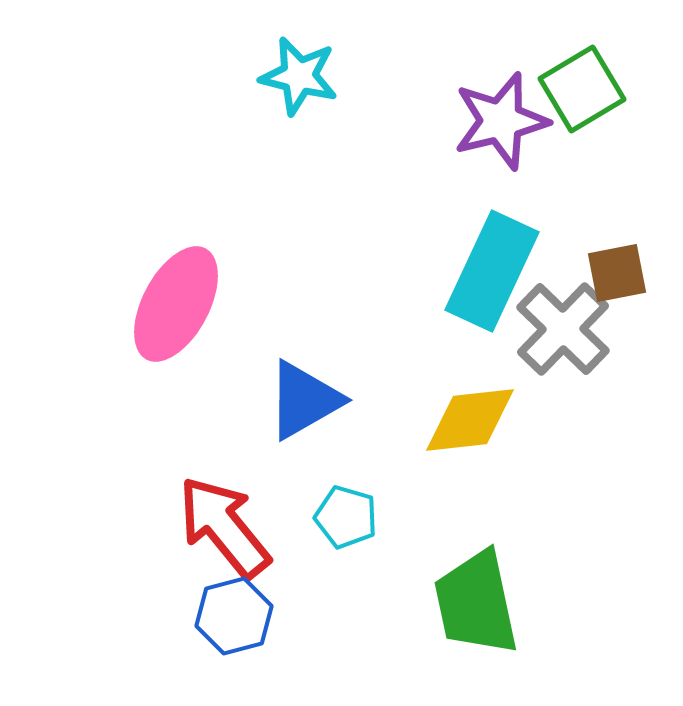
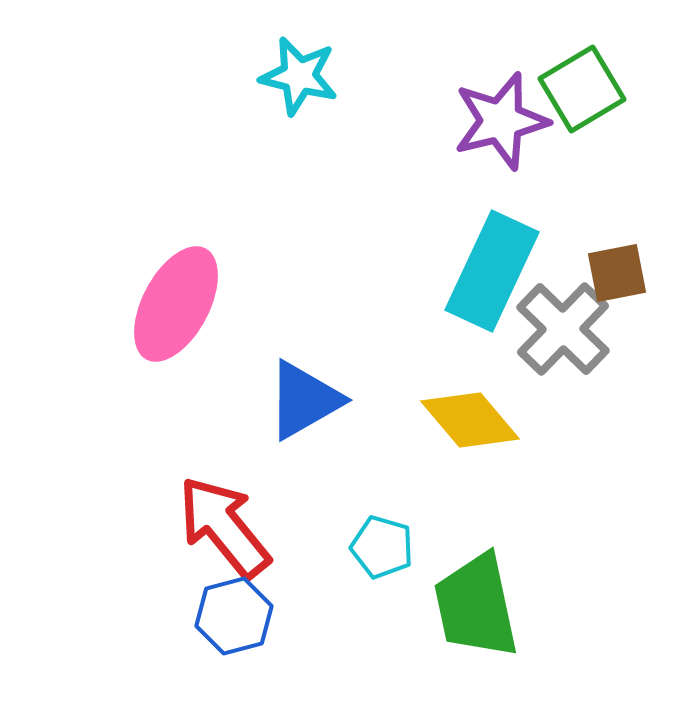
yellow diamond: rotated 56 degrees clockwise
cyan pentagon: moved 36 px right, 30 px down
green trapezoid: moved 3 px down
